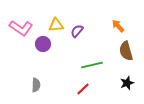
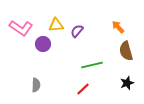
orange arrow: moved 1 px down
